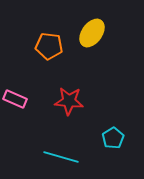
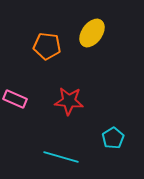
orange pentagon: moved 2 px left
